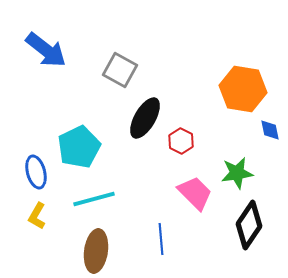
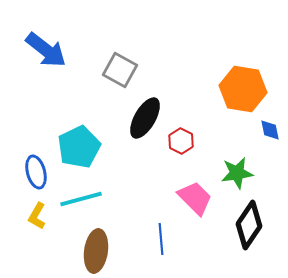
pink trapezoid: moved 5 px down
cyan line: moved 13 px left
